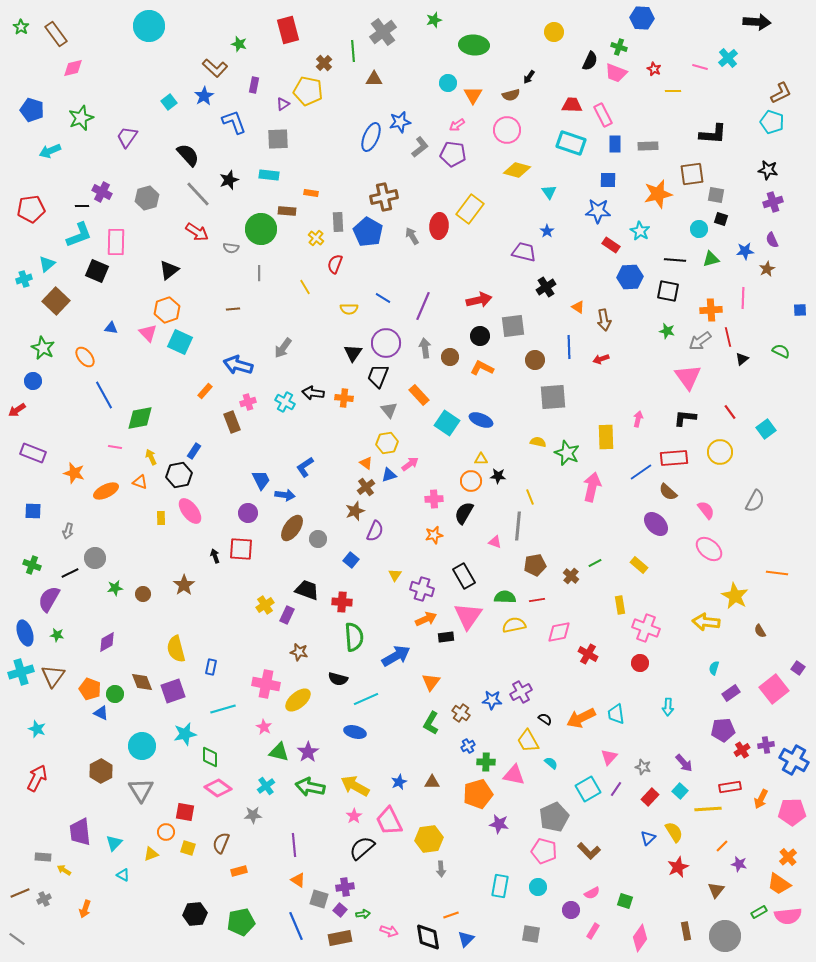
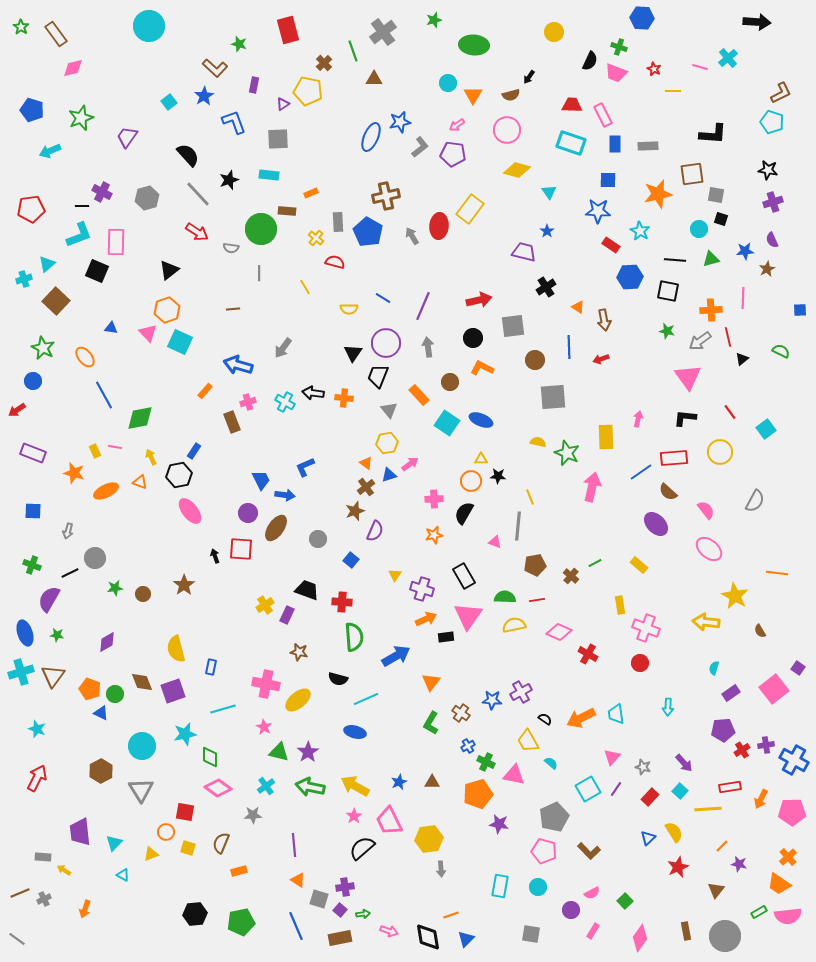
green line at (353, 51): rotated 15 degrees counterclockwise
orange rectangle at (311, 193): rotated 32 degrees counterclockwise
brown cross at (384, 197): moved 2 px right, 1 px up
red semicircle at (335, 264): moved 2 px up; rotated 84 degrees clockwise
black circle at (480, 336): moved 7 px left, 2 px down
gray arrow at (425, 348): moved 3 px right, 1 px up
brown circle at (450, 357): moved 25 px down
blue L-shape at (305, 467): rotated 10 degrees clockwise
yellow rectangle at (161, 518): moved 66 px left, 67 px up; rotated 24 degrees counterclockwise
brown ellipse at (292, 528): moved 16 px left
pink diamond at (559, 632): rotated 35 degrees clockwise
pink triangle at (609, 757): moved 3 px right
green cross at (486, 762): rotated 24 degrees clockwise
green square at (625, 901): rotated 28 degrees clockwise
